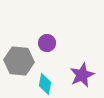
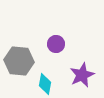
purple circle: moved 9 px right, 1 px down
